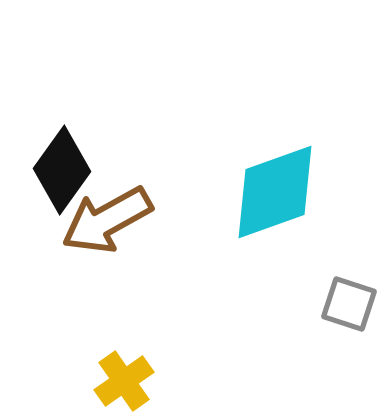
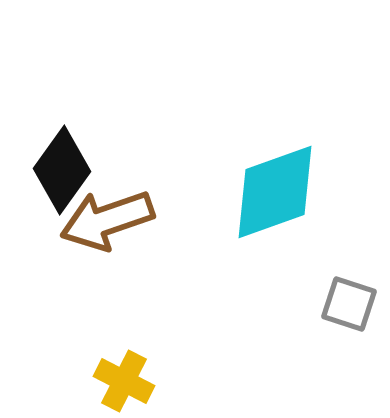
brown arrow: rotated 10 degrees clockwise
yellow cross: rotated 28 degrees counterclockwise
